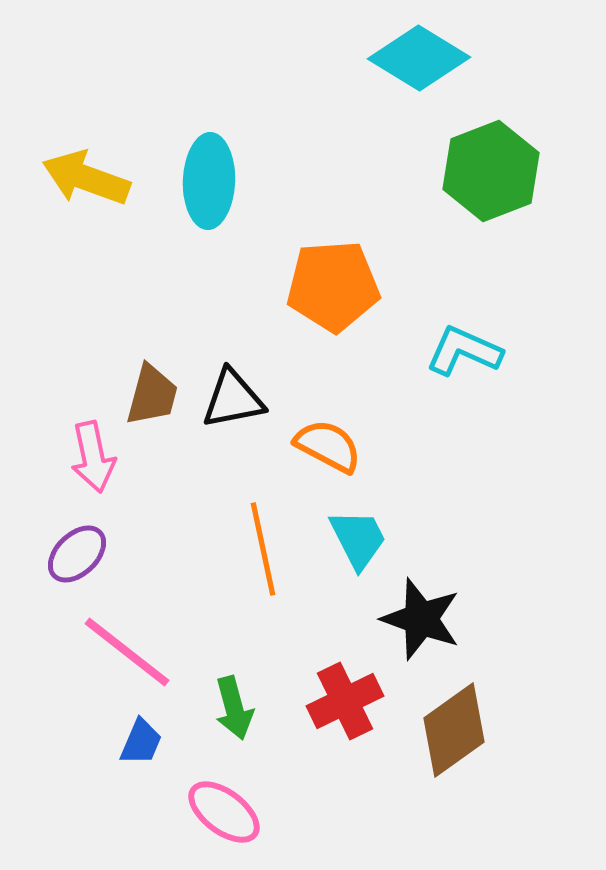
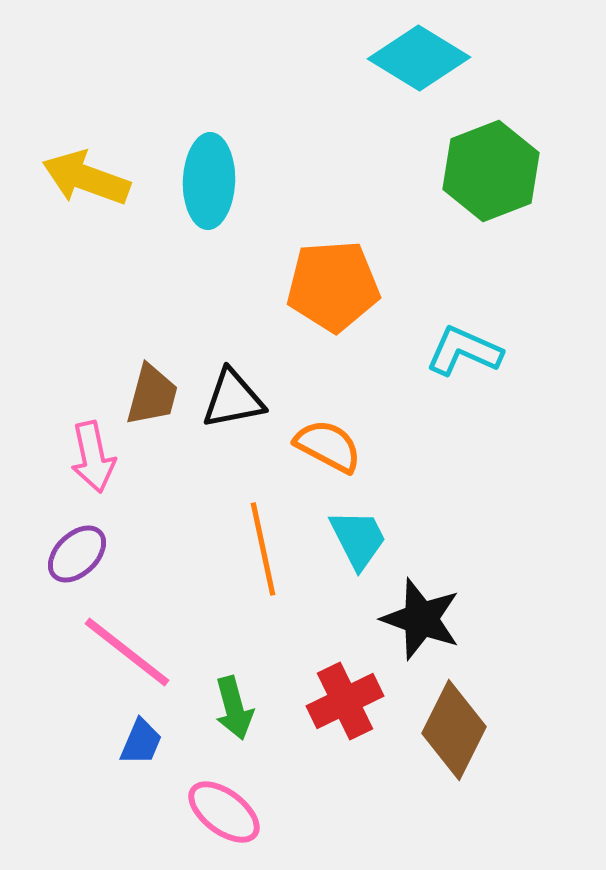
brown diamond: rotated 28 degrees counterclockwise
